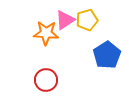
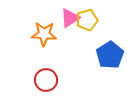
pink triangle: moved 5 px right, 2 px up
orange star: moved 2 px left, 1 px down
blue pentagon: moved 3 px right
